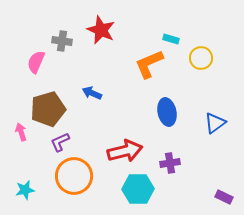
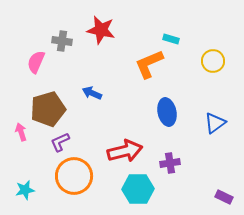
red star: rotated 12 degrees counterclockwise
yellow circle: moved 12 px right, 3 px down
